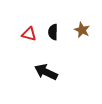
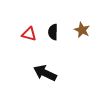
black arrow: moved 1 px left, 1 px down
